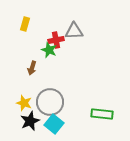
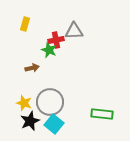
brown arrow: rotated 120 degrees counterclockwise
